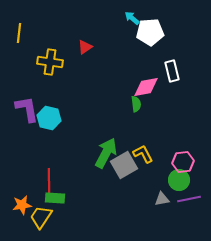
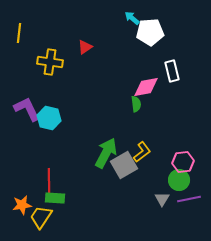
purple L-shape: rotated 16 degrees counterclockwise
yellow L-shape: moved 1 px left, 2 px up; rotated 80 degrees clockwise
gray triangle: rotated 49 degrees counterclockwise
